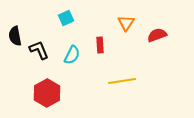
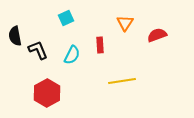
orange triangle: moved 1 px left
black L-shape: moved 1 px left
